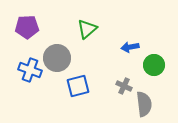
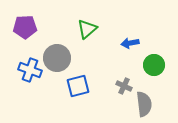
purple pentagon: moved 2 px left
blue arrow: moved 4 px up
